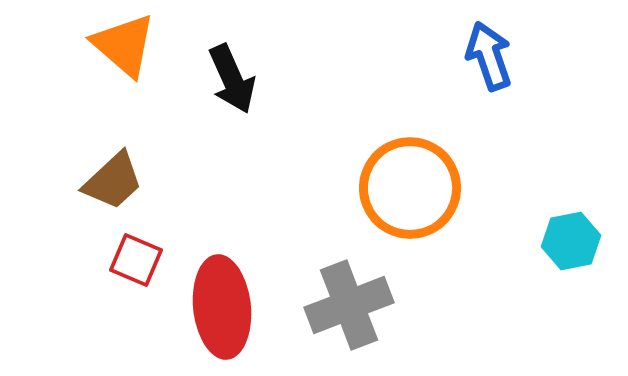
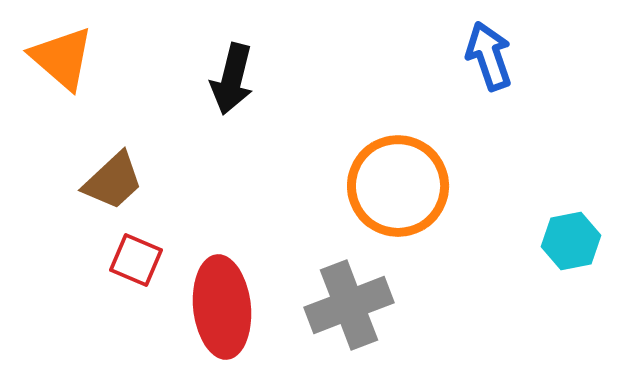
orange triangle: moved 62 px left, 13 px down
black arrow: rotated 38 degrees clockwise
orange circle: moved 12 px left, 2 px up
